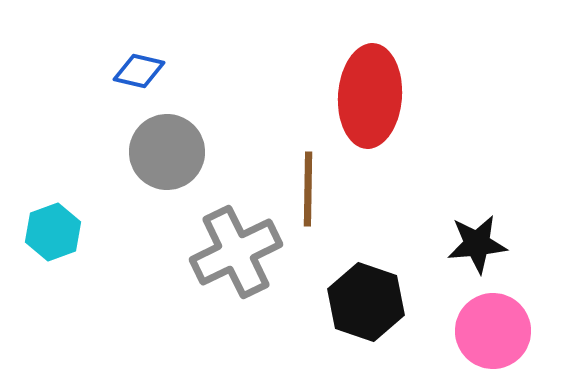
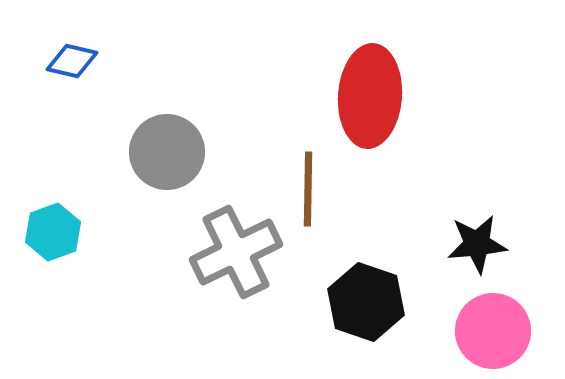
blue diamond: moved 67 px left, 10 px up
